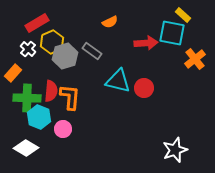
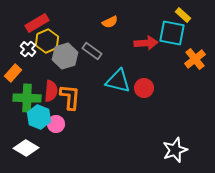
yellow hexagon: moved 5 px left, 1 px up
pink circle: moved 7 px left, 5 px up
